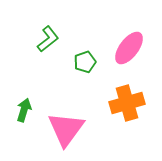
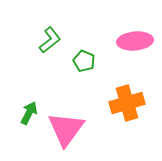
green L-shape: moved 2 px right, 1 px down
pink ellipse: moved 6 px right, 7 px up; rotated 48 degrees clockwise
green pentagon: moved 1 px left, 1 px up; rotated 30 degrees counterclockwise
green arrow: moved 5 px right, 3 px down; rotated 10 degrees clockwise
